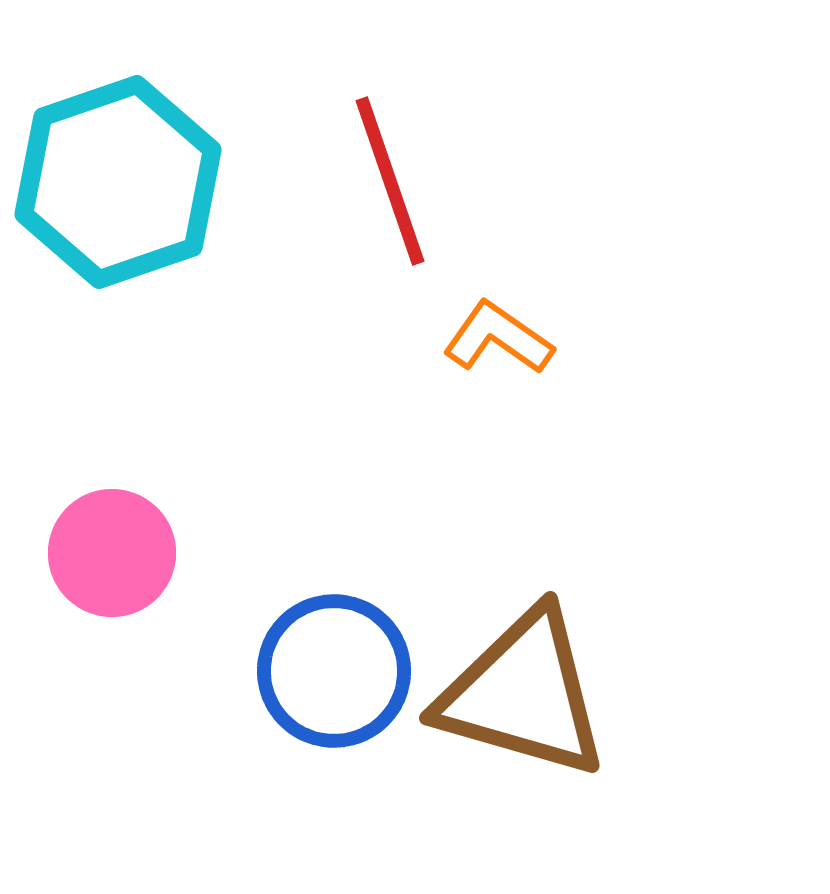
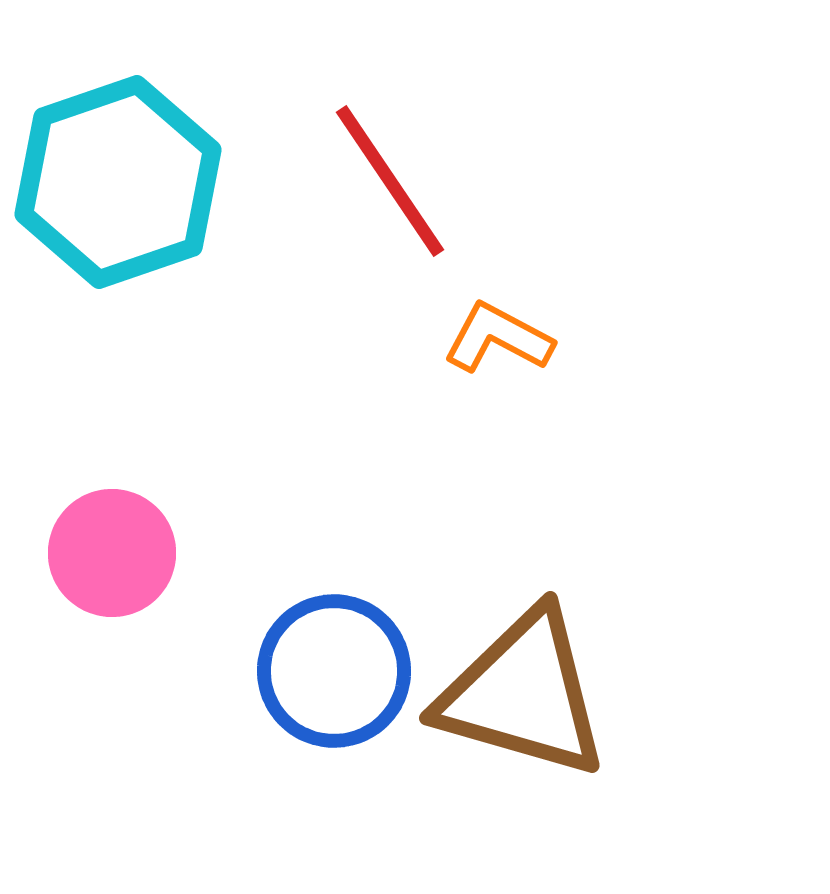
red line: rotated 15 degrees counterclockwise
orange L-shape: rotated 7 degrees counterclockwise
